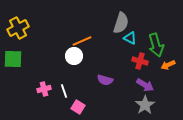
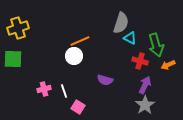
yellow cross: rotated 10 degrees clockwise
orange line: moved 2 px left
purple arrow: rotated 96 degrees counterclockwise
